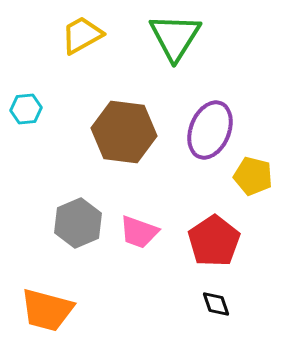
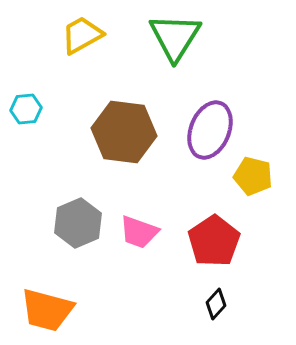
black diamond: rotated 60 degrees clockwise
